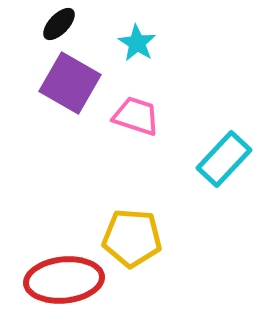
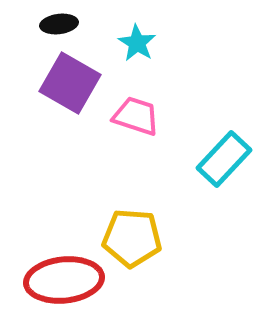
black ellipse: rotated 39 degrees clockwise
